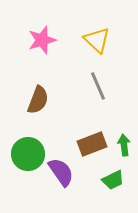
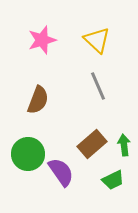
brown rectangle: rotated 20 degrees counterclockwise
